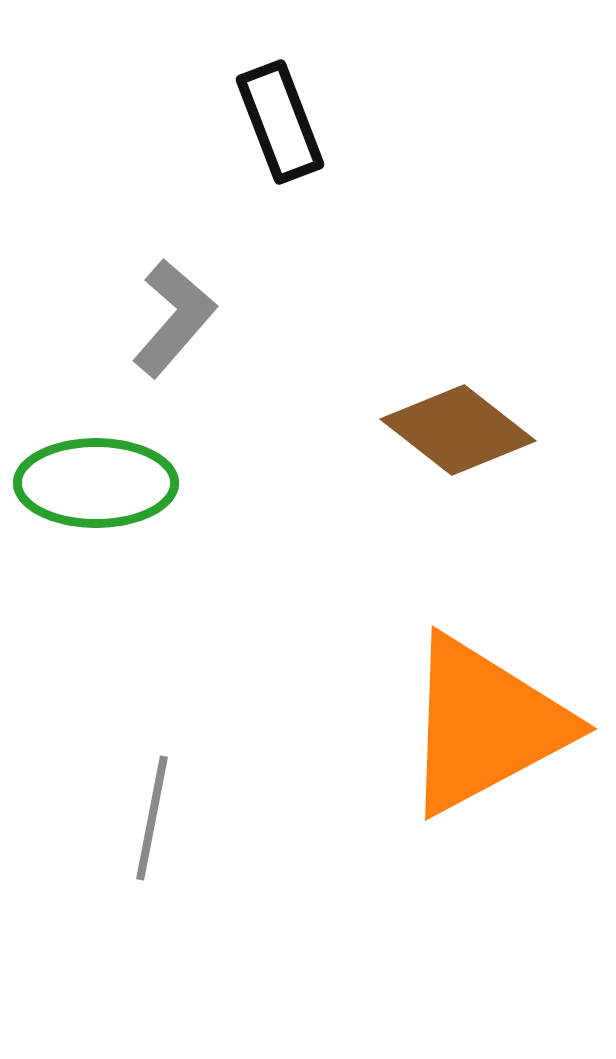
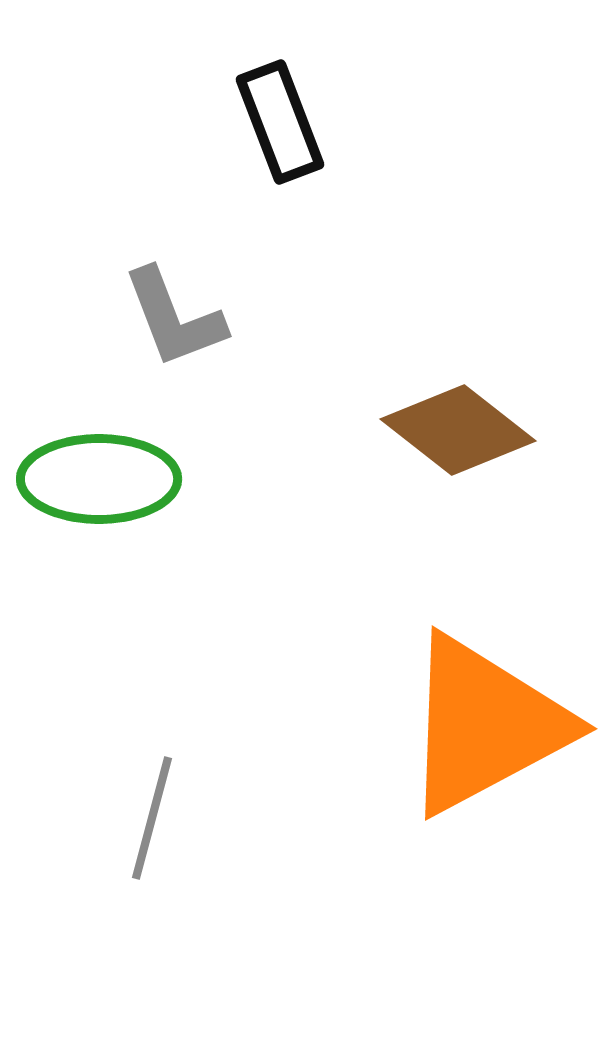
gray L-shape: rotated 118 degrees clockwise
green ellipse: moved 3 px right, 4 px up
gray line: rotated 4 degrees clockwise
